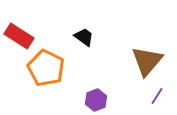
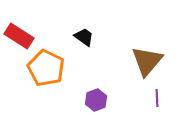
purple line: moved 2 px down; rotated 36 degrees counterclockwise
